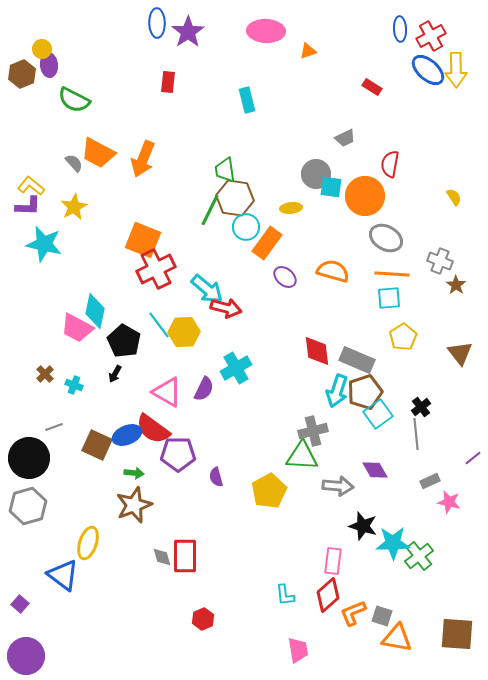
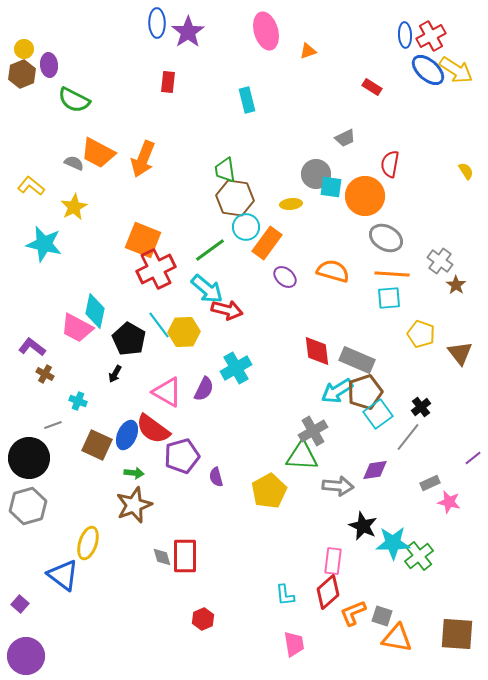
blue ellipse at (400, 29): moved 5 px right, 6 px down
pink ellipse at (266, 31): rotated 72 degrees clockwise
yellow circle at (42, 49): moved 18 px left
yellow arrow at (456, 70): rotated 56 degrees counterclockwise
gray semicircle at (74, 163): rotated 24 degrees counterclockwise
yellow semicircle at (454, 197): moved 12 px right, 26 px up
purple L-shape at (28, 206): moved 4 px right, 141 px down; rotated 144 degrees counterclockwise
yellow ellipse at (291, 208): moved 4 px up
green line at (210, 210): moved 40 px down; rotated 28 degrees clockwise
gray cross at (440, 261): rotated 15 degrees clockwise
red arrow at (226, 308): moved 1 px right, 2 px down
yellow pentagon at (403, 337): moved 18 px right, 3 px up; rotated 20 degrees counterclockwise
black pentagon at (124, 341): moved 5 px right, 2 px up
brown cross at (45, 374): rotated 18 degrees counterclockwise
cyan cross at (74, 385): moved 4 px right, 16 px down
cyan arrow at (337, 391): rotated 40 degrees clockwise
gray line at (54, 427): moved 1 px left, 2 px up
gray cross at (313, 431): rotated 16 degrees counterclockwise
gray line at (416, 434): moved 8 px left, 3 px down; rotated 44 degrees clockwise
blue ellipse at (127, 435): rotated 44 degrees counterclockwise
purple pentagon at (178, 454): moved 4 px right, 2 px down; rotated 16 degrees counterclockwise
purple diamond at (375, 470): rotated 68 degrees counterclockwise
gray rectangle at (430, 481): moved 2 px down
black star at (363, 526): rotated 8 degrees clockwise
red diamond at (328, 595): moved 3 px up
pink trapezoid at (298, 650): moved 4 px left, 6 px up
